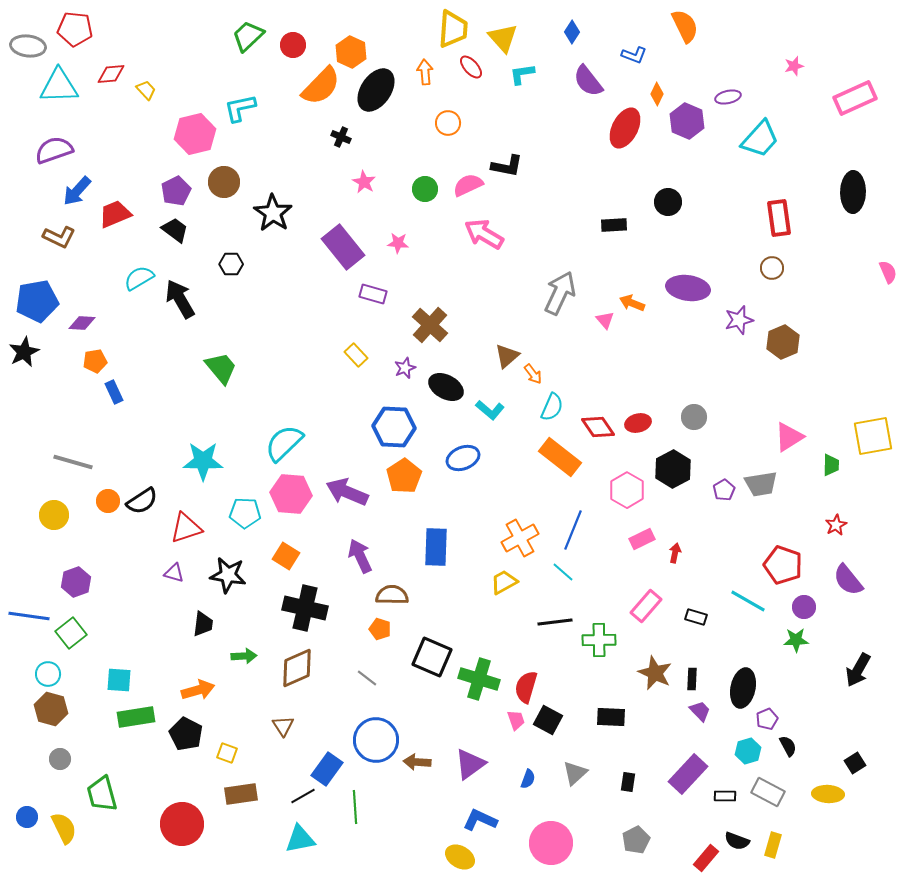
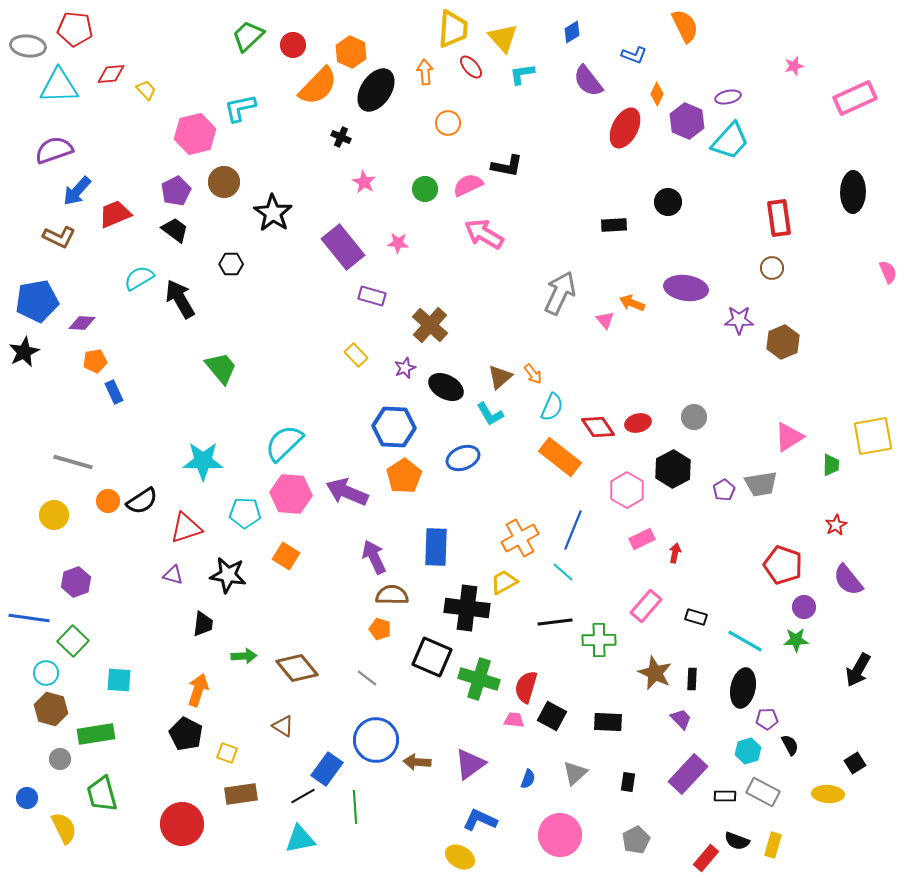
blue diamond at (572, 32): rotated 25 degrees clockwise
orange semicircle at (321, 86): moved 3 px left
cyan trapezoid at (760, 139): moved 30 px left, 2 px down
purple ellipse at (688, 288): moved 2 px left
purple rectangle at (373, 294): moved 1 px left, 2 px down
purple star at (739, 320): rotated 16 degrees clockwise
brown triangle at (507, 356): moved 7 px left, 21 px down
cyan L-shape at (490, 410): moved 4 px down; rotated 20 degrees clockwise
purple arrow at (360, 556): moved 14 px right, 1 px down
purple triangle at (174, 573): moved 1 px left, 2 px down
cyan line at (748, 601): moved 3 px left, 40 px down
black cross at (305, 608): moved 162 px right; rotated 6 degrees counterclockwise
blue line at (29, 616): moved 2 px down
green square at (71, 633): moved 2 px right, 8 px down; rotated 8 degrees counterclockwise
brown diamond at (297, 668): rotated 75 degrees clockwise
cyan circle at (48, 674): moved 2 px left, 1 px up
orange arrow at (198, 690): rotated 56 degrees counterclockwise
purple trapezoid at (700, 711): moved 19 px left, 8 px down
green rectangle at (136, 717): moved 40 px left, 17 px down
black rectangle at (611, 717): moved 3 px left, 5 px down
purple pentagon at (767, 719): rotated 20 degrees clockwise
pink trapezoid at (516, 720): moved 2 px left; rotated 65 degrees counterclockwise
black square at (548, 720): moved 4 px right, 4 px up
brown triangle at (283, 726): rotated 25 degrees counterclockwise
black semicircle at (788, 746): moved 2 px right, 1 px up
gray rectangle at (768, 792): moved 5 px left
blue circle at (27, 817): moved 19 px up
pink circle at (551, 843): moved 9 px right, 8 px up
